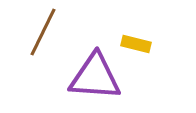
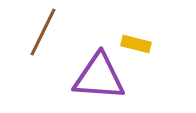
purple triangle: moved 4 px right
